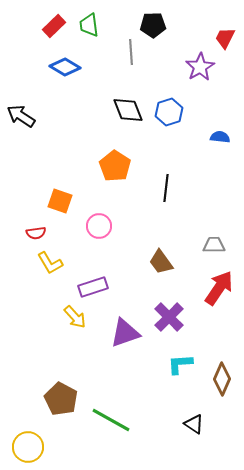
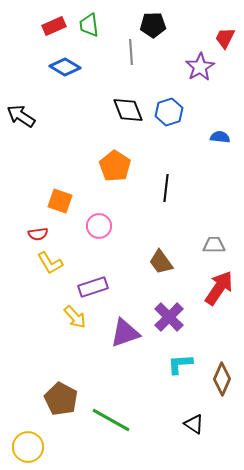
red rectangle: rotated 20 degrees clockwise
red semicircle: moved 2 px right, 1 px down
